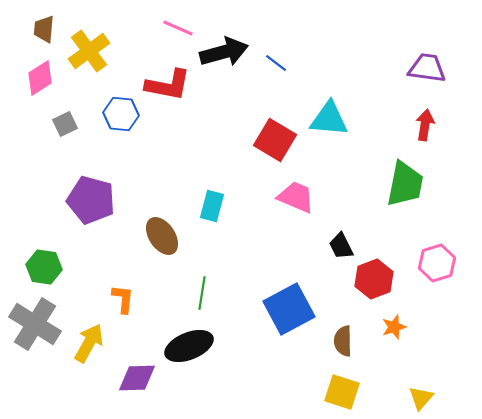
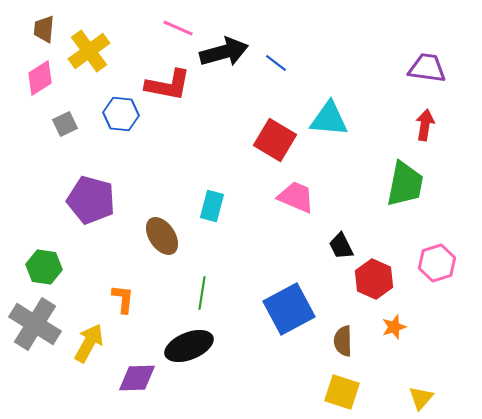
red hexagon: rotated 15 degrees counterclockwise
